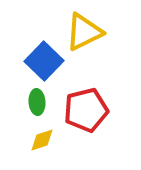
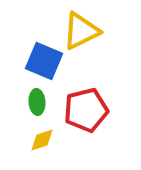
yellow triangle: moved 3 px left, 1 px up
blue square: rotated 21 degrees counterclockwise
